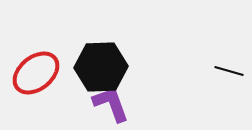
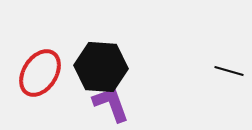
black hexagon: rotated 6 degrees clockwise
red ellipse: moved 4 px right; rotated 18 degrees counterclockwise
